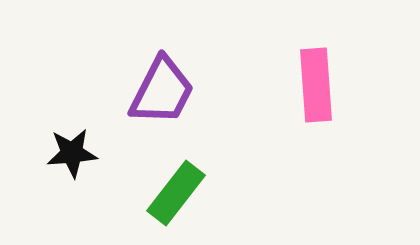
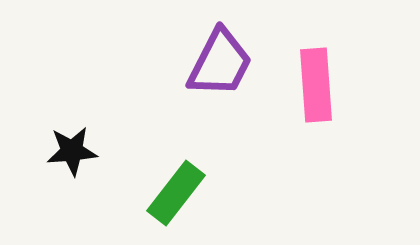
purple trapezoid: moved 58 px right, 28 px up
black star: moved 2 px up
